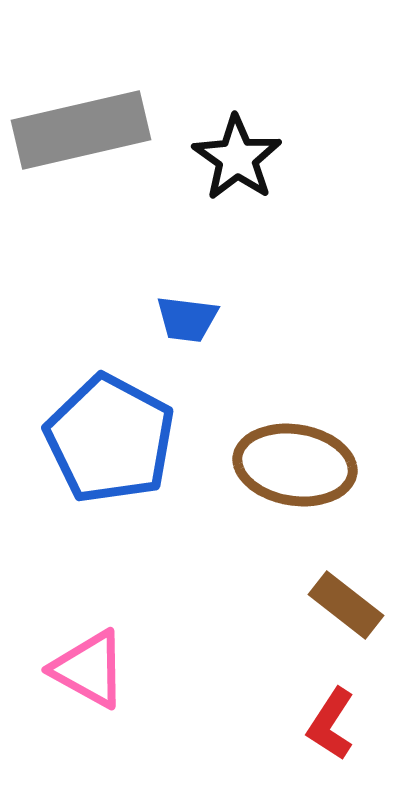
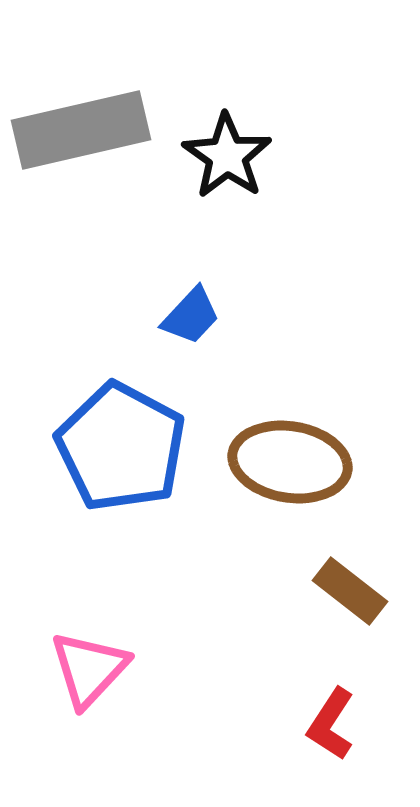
black star: moved 10 px left, 2 px up
blue trapezoid: moved 4 px right, 3 px up; rotated 54 degrees counterclockwise
blue pentagon: moved 11 px right, 8 px down
brown ellipse: moved 5 px left, 3 px up
brown rectangle: moved 4 px right, 14 px up
pink triangle: rotated 44 degrees clockwise
